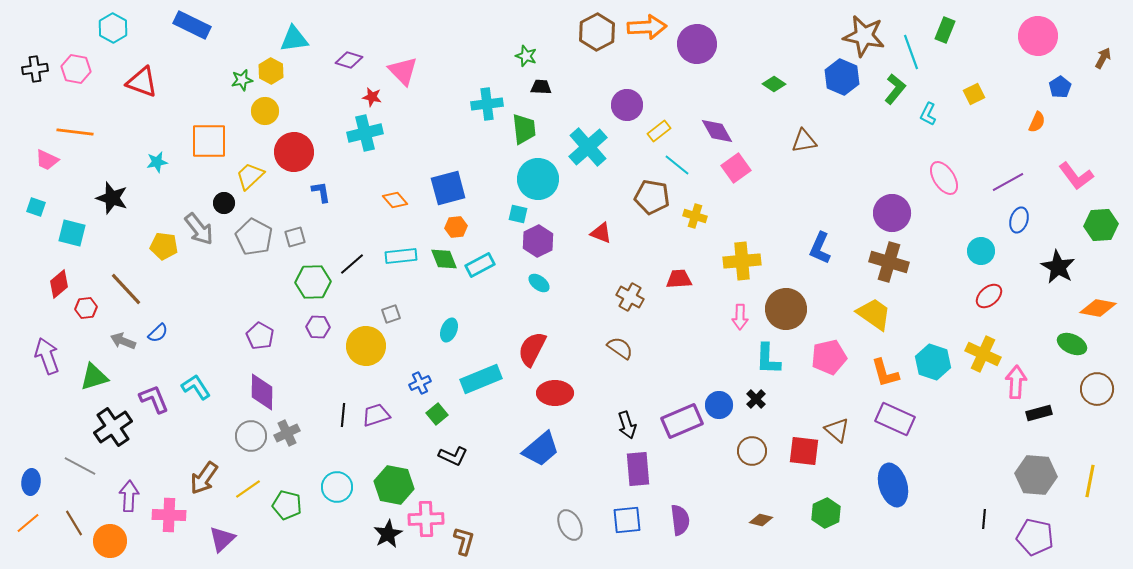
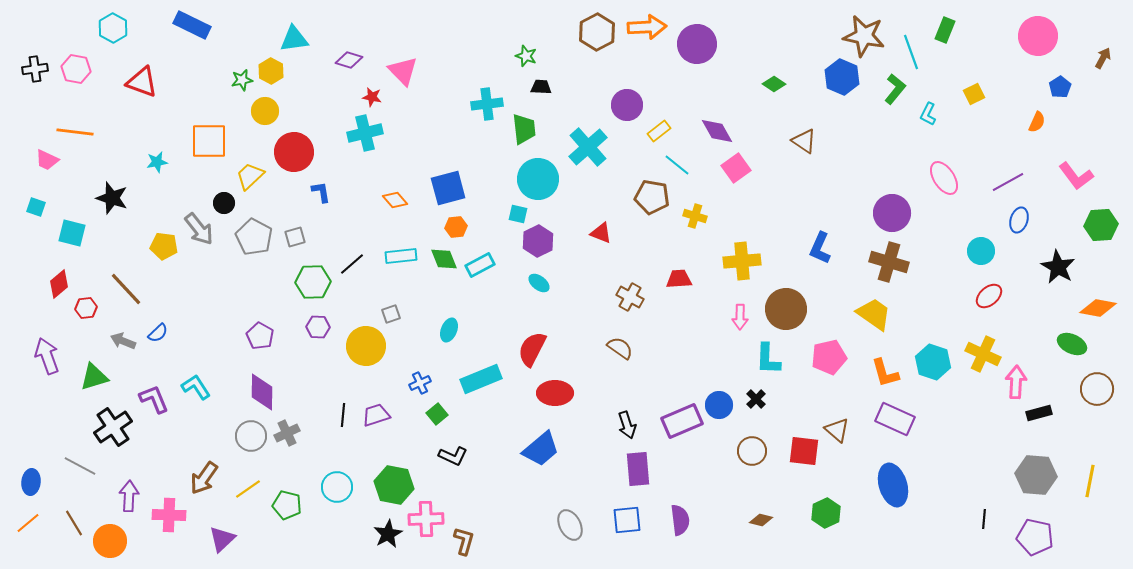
brown triangle at (804, 141): rotated 44 degrees clockwise
